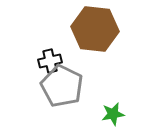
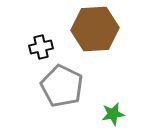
brown hexagon: rotated 9 degrees counterclockwise
black cross: moved 9 px left, 14 px up
